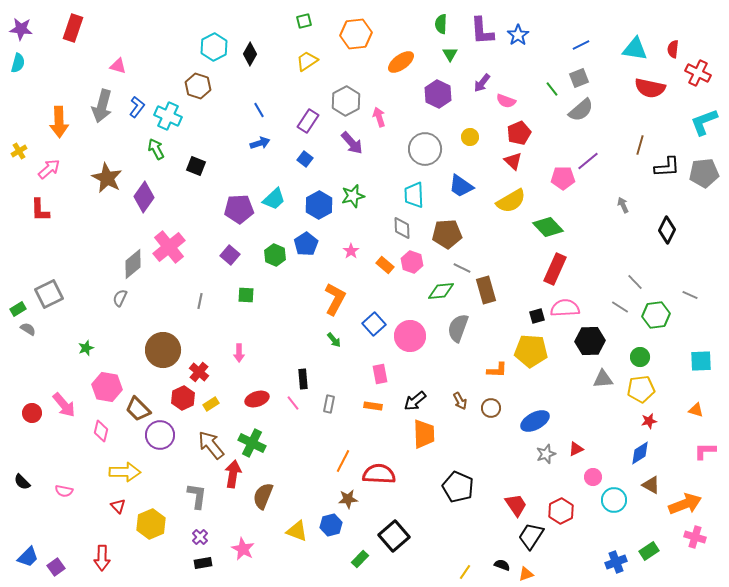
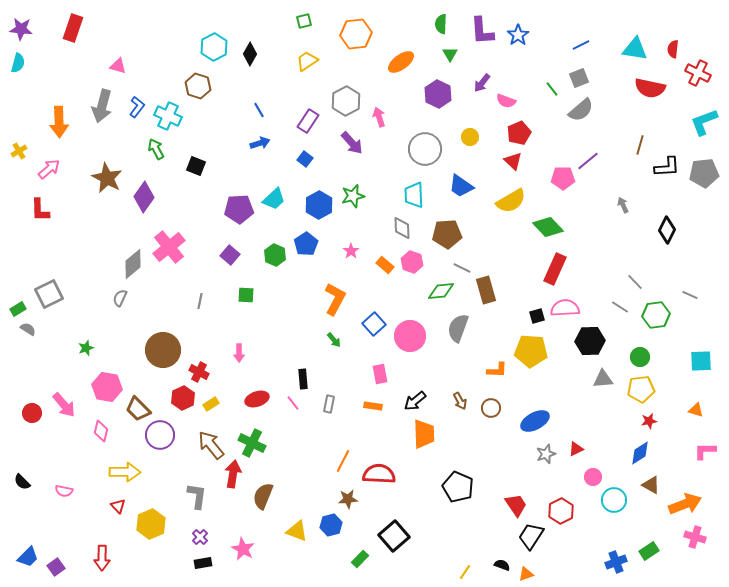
red cross at (199, 372): rotated 12 degrees counterclockwise
